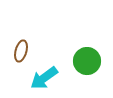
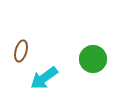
green circle: moved 6 px right, 2 px up
